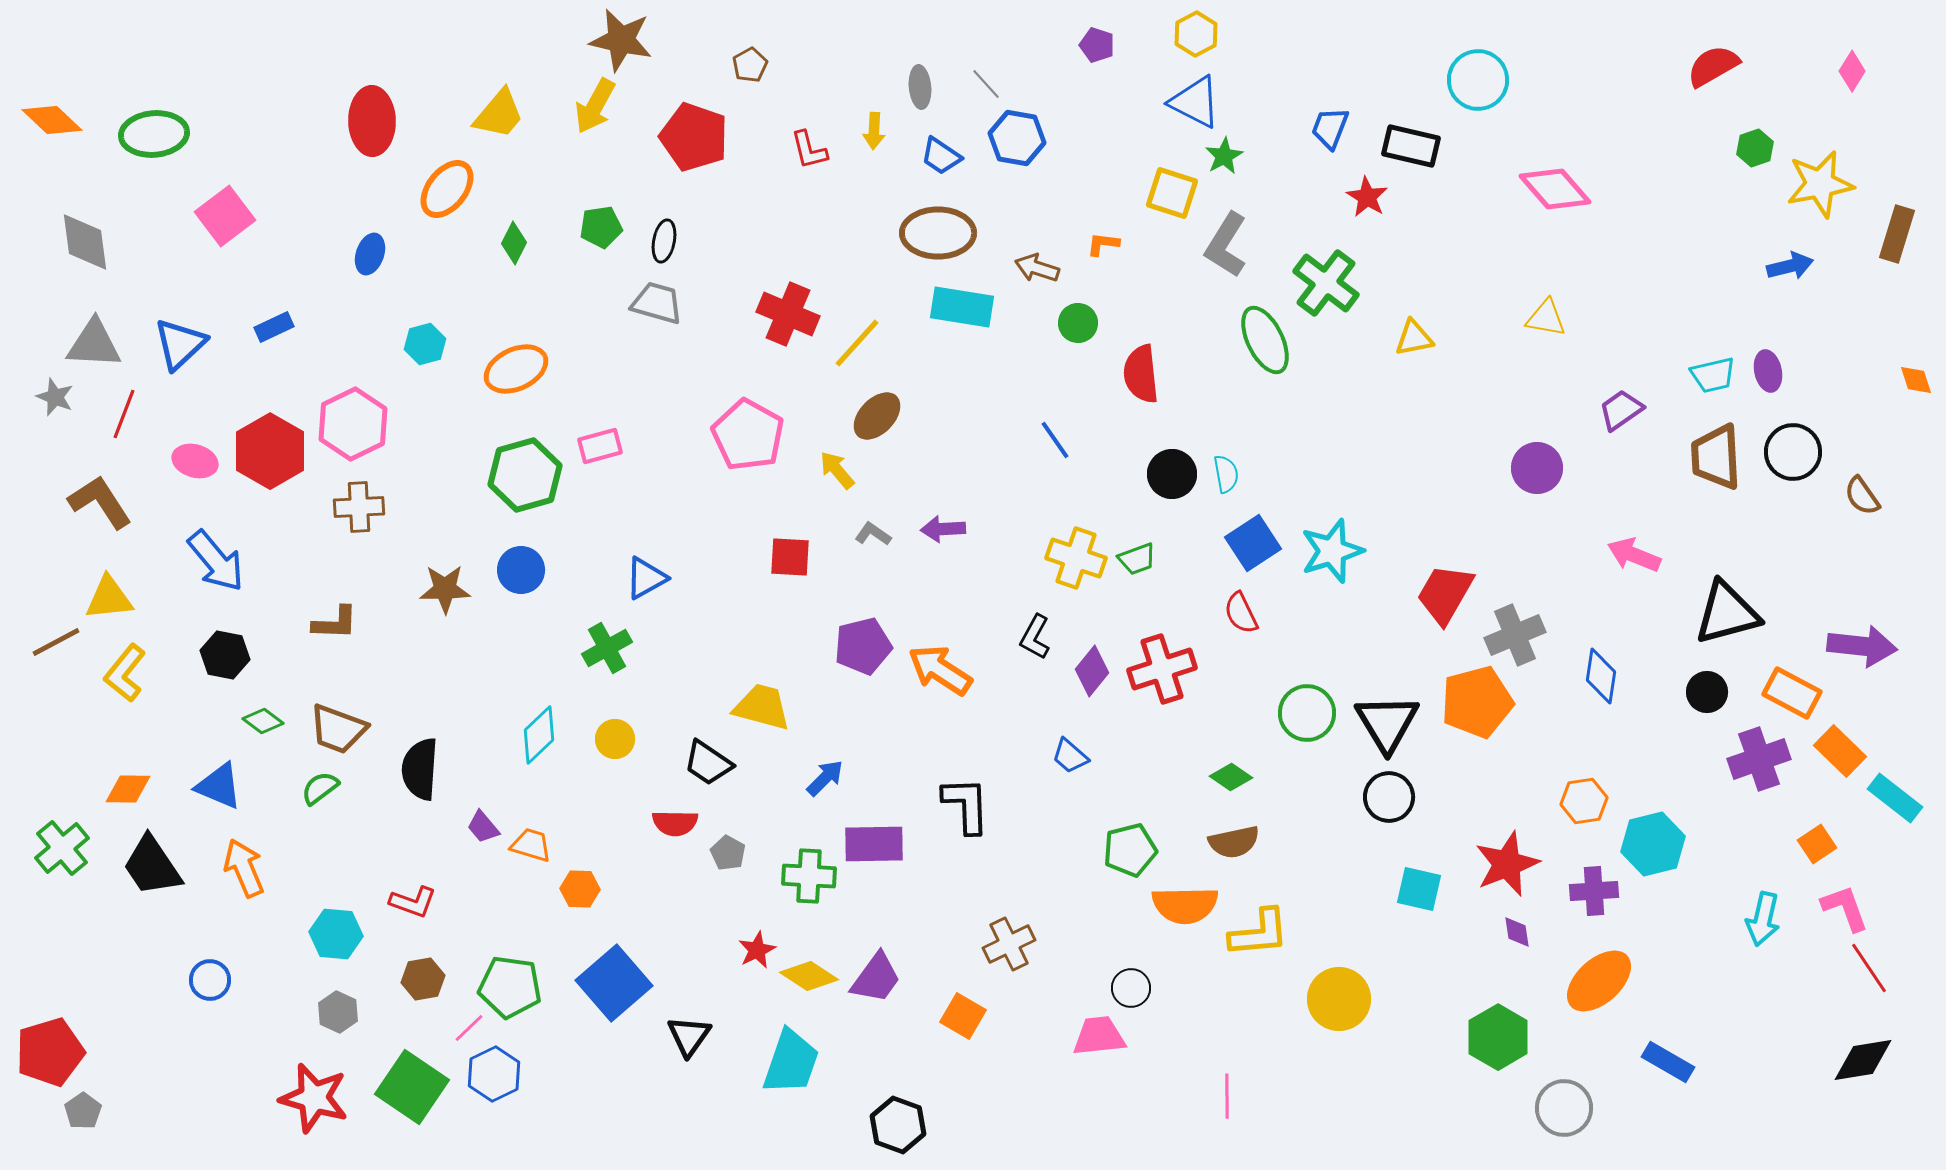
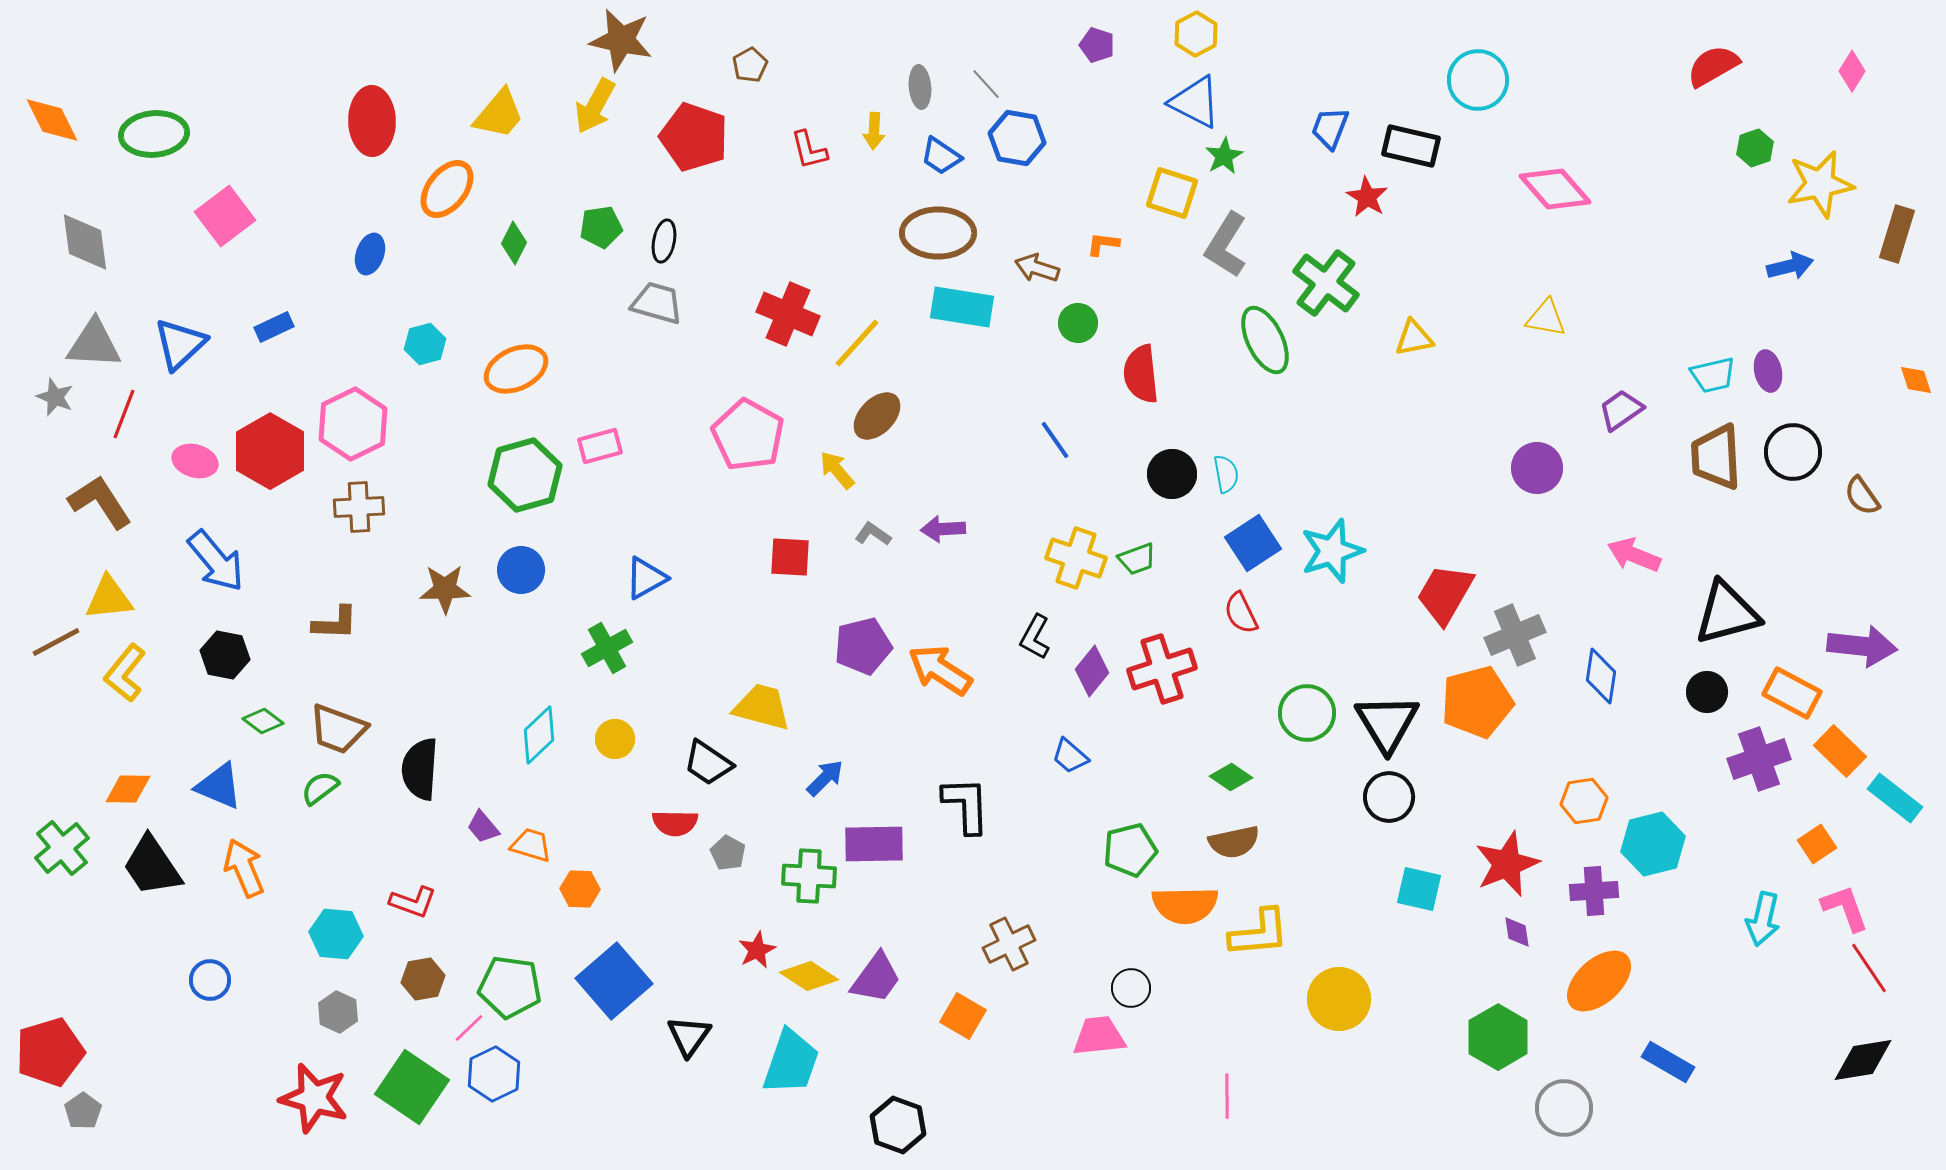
orange diamond at (52, 120): rotated 20 degrees clockwise
blue square at (614, 983): moved 2 px up
